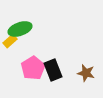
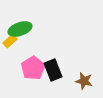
brown star: moved 2 px left, 8 px down
